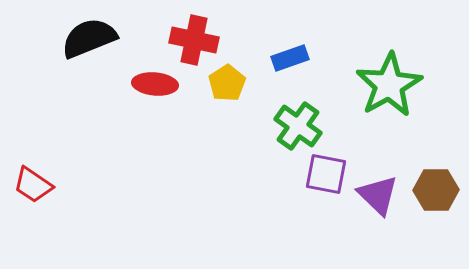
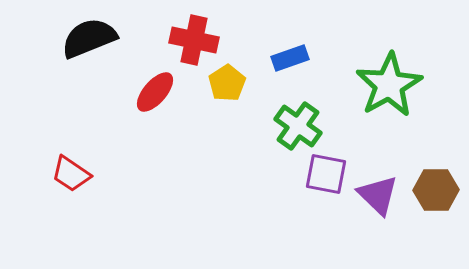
red ellipse: moved 8 px down; rotated 54 degrees counterclockwise
red trapezoid: moved 38 px right, 11 px up
